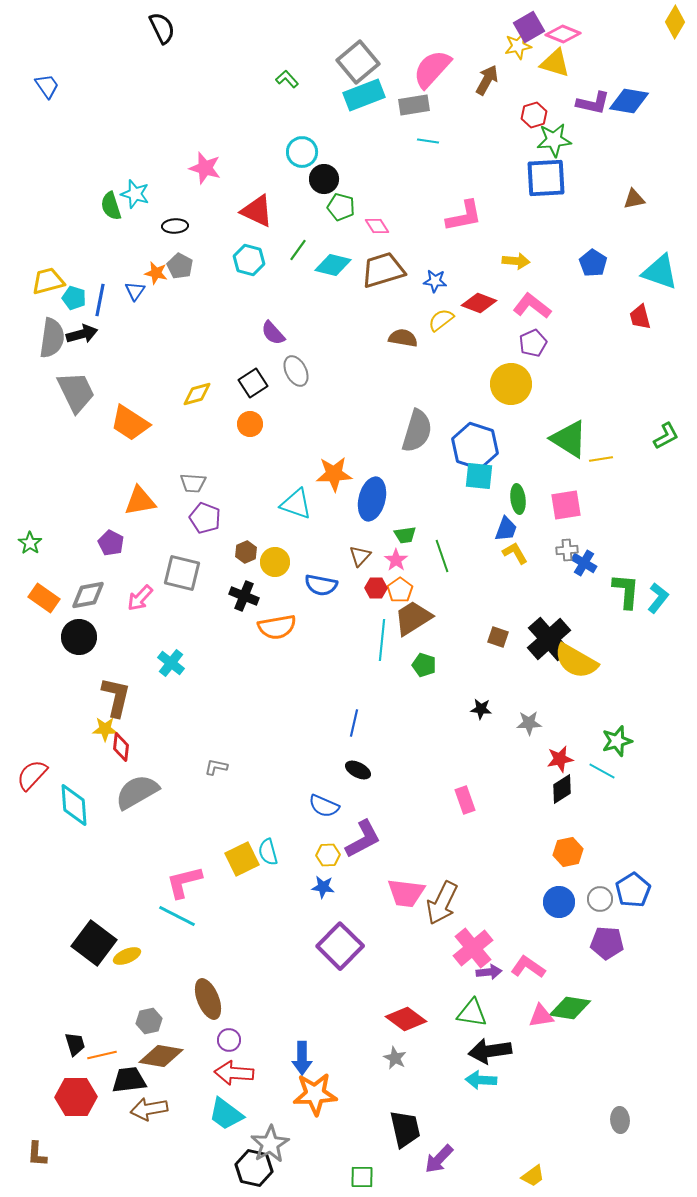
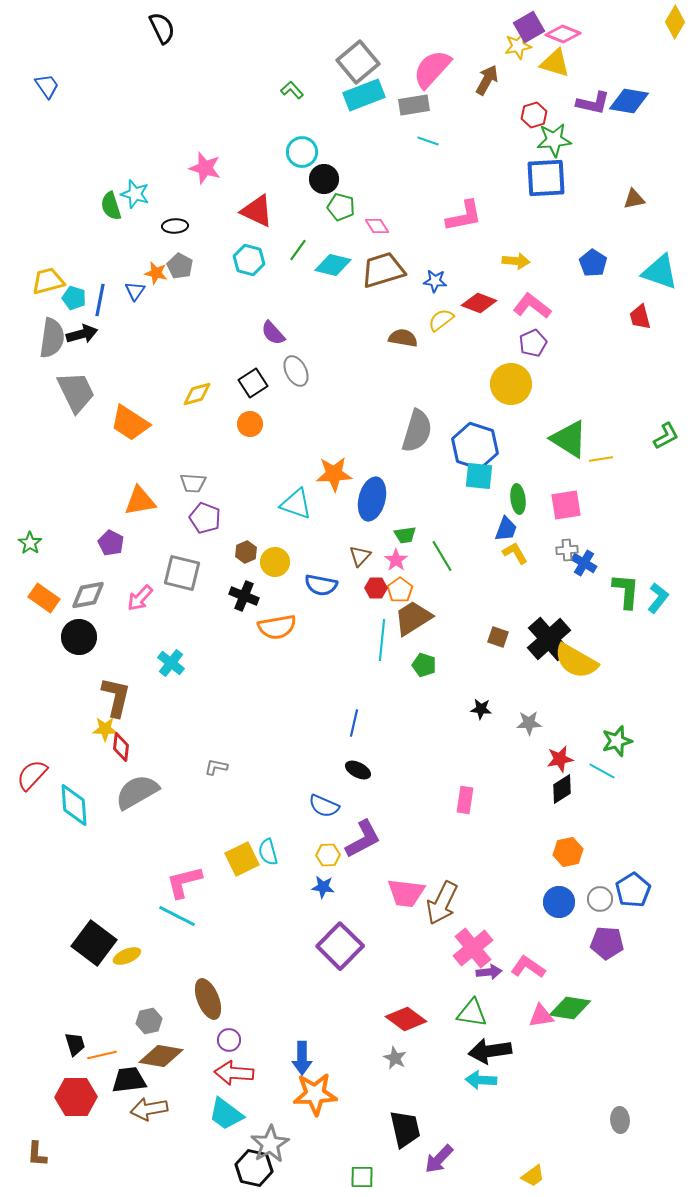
green L-shape at (287, 79): moved 5 px right, 11 px down
cyan line at (428, 141): rotated 10 degrees clockwise
green line at (442, 556): rotated 12 degrees counterclockwise
pink rectangle at (465, 800): rotated 28 degrees clockwise
